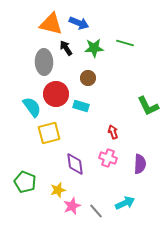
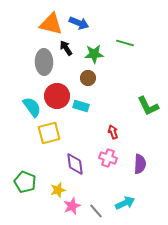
green star: moved 6 px down
red circle: moved 1 px right, 2 px down
